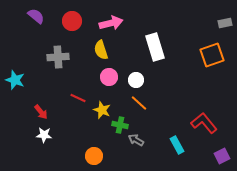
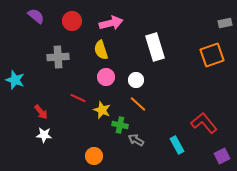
pink circle: moved 3 px left
orange line: moved 1 px left, 1 px down
